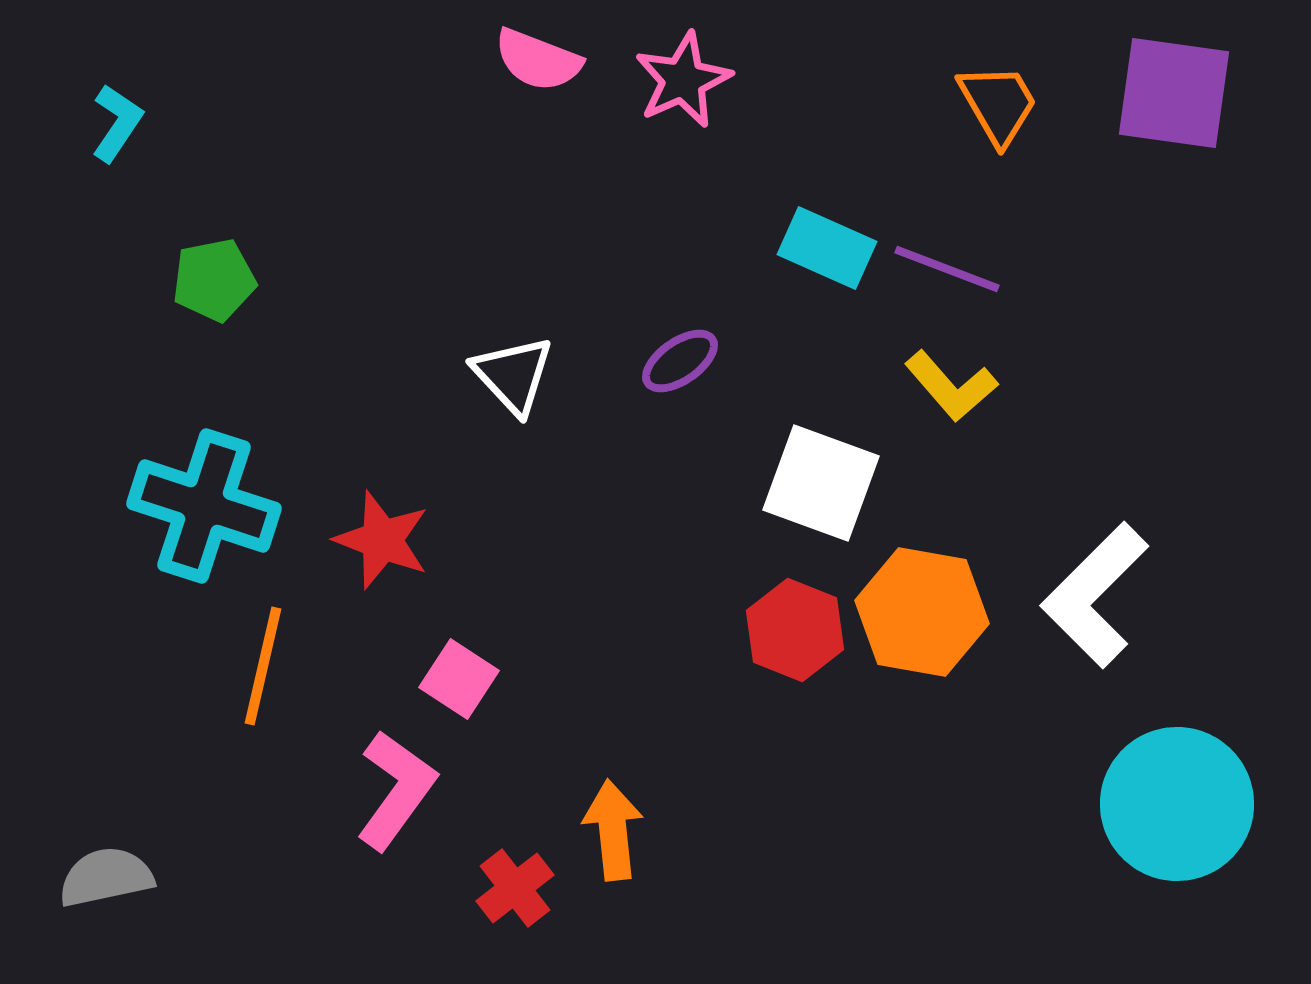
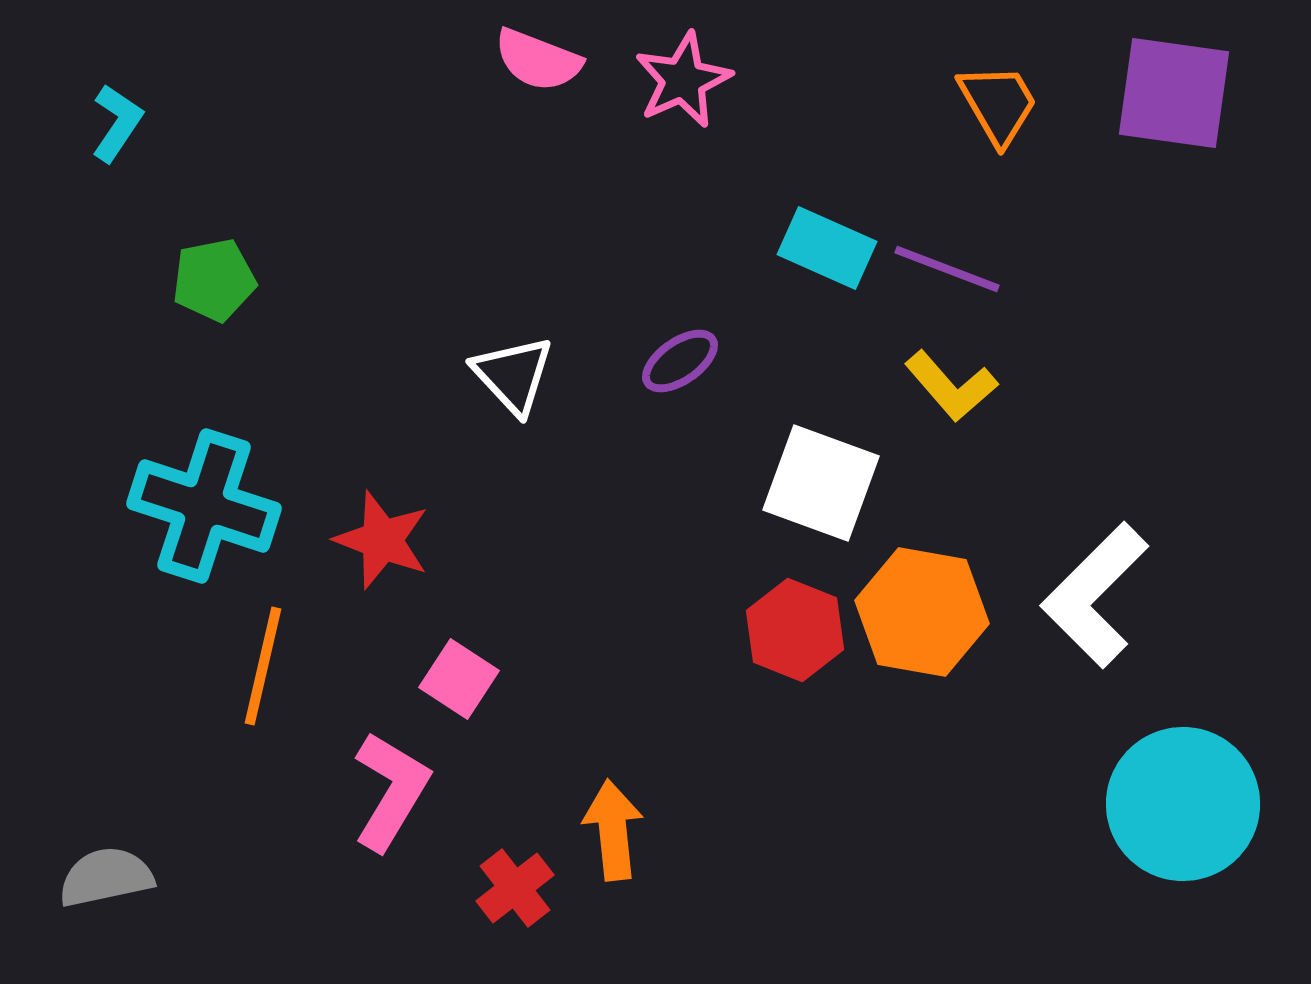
pink L-shape: moved 5 px left, 1 px down; rotated 5 degrees counterclockwise
cyan circle: moved 6 px right
